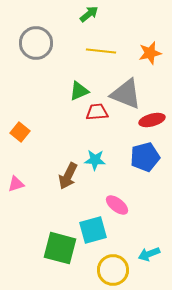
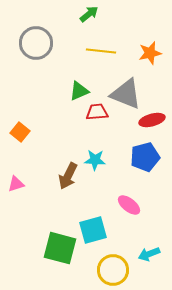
pink ellipse: moved 12 px right
